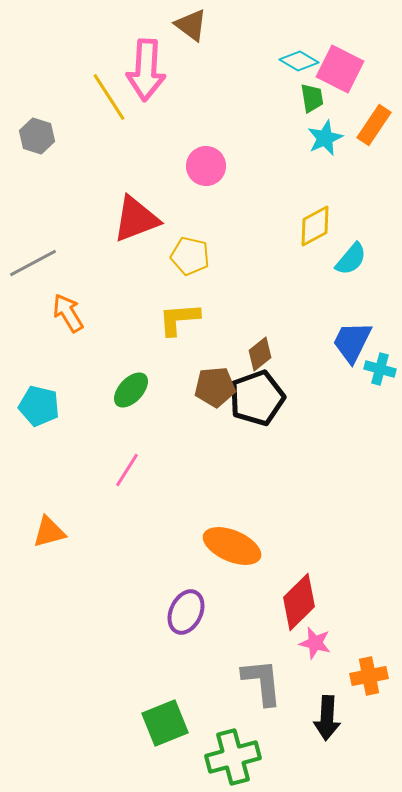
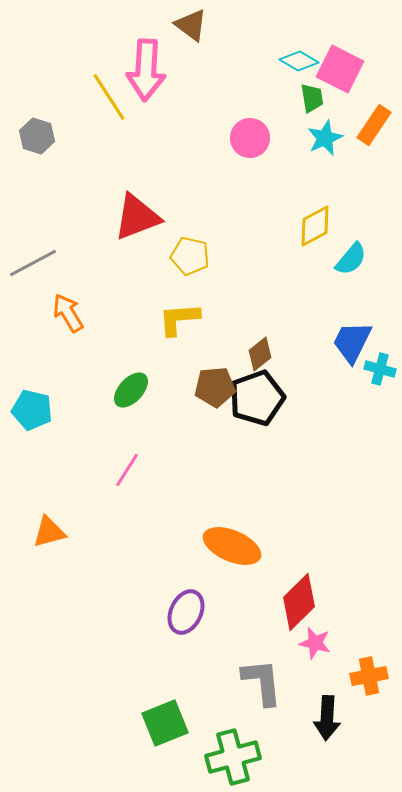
pink circle: moved 44 px right, 28 px up
red triangle: moved 1 px right, 2 px up
cyan pentagon: moved 7 px left, 4 px down
